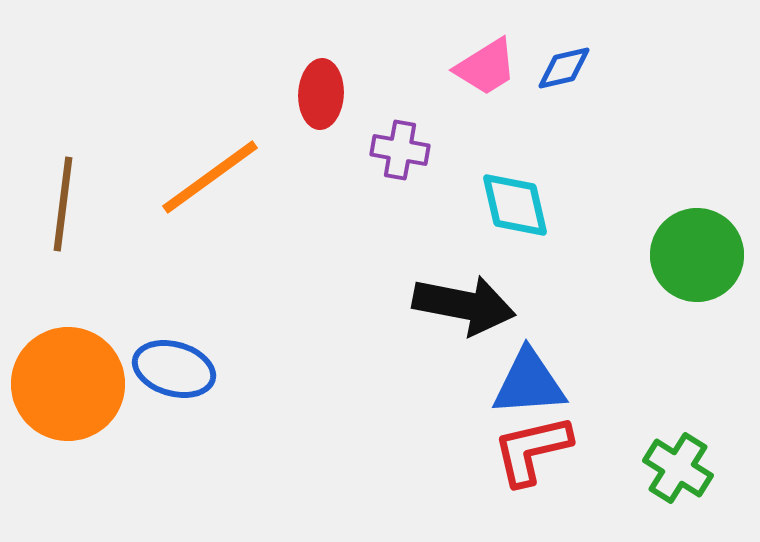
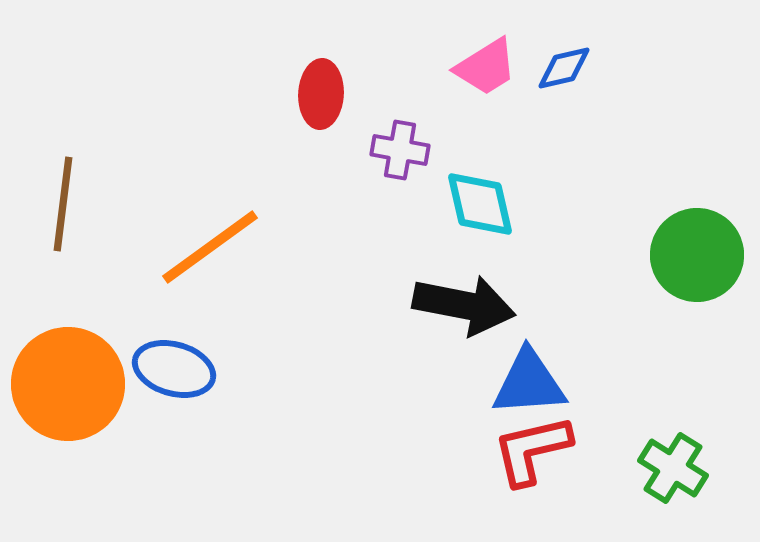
orange line: moved 70 px down
cyan diamond: moved 35 px left, 1 px up
green cross: moved 5 px left
